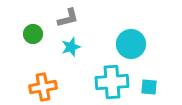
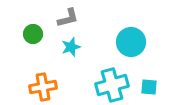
cyan circle: moved 2 px up
cyan cross: moved 3 px down; rotated 12 degrees counterclockwise
